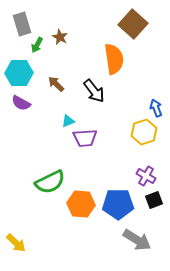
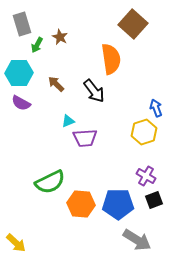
orange semicircle: moved 3 px left
